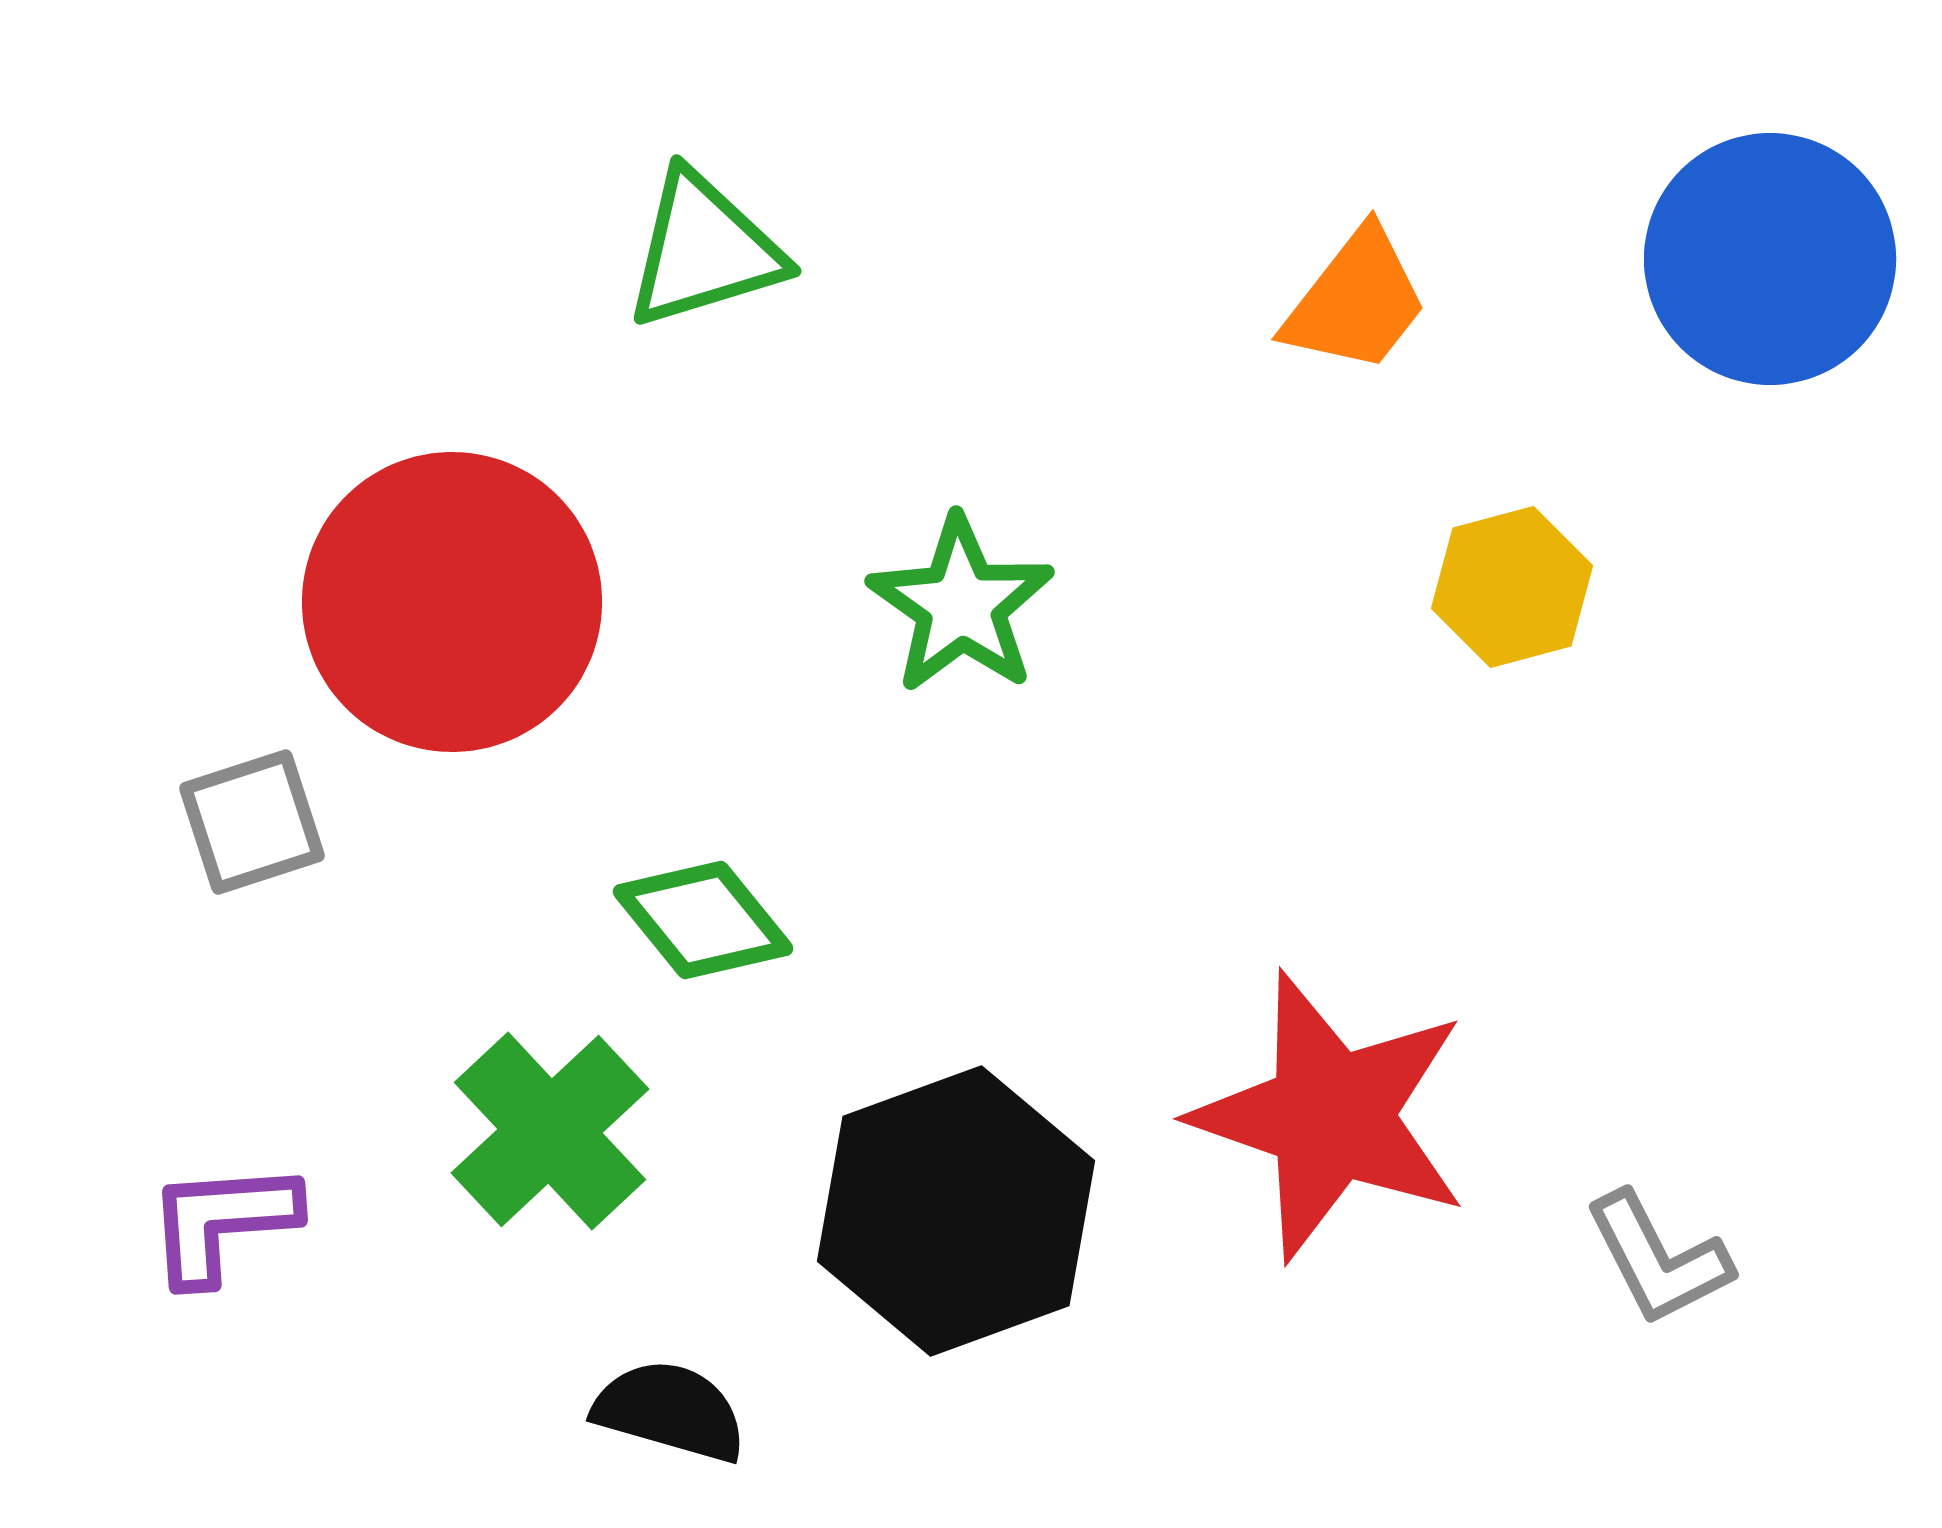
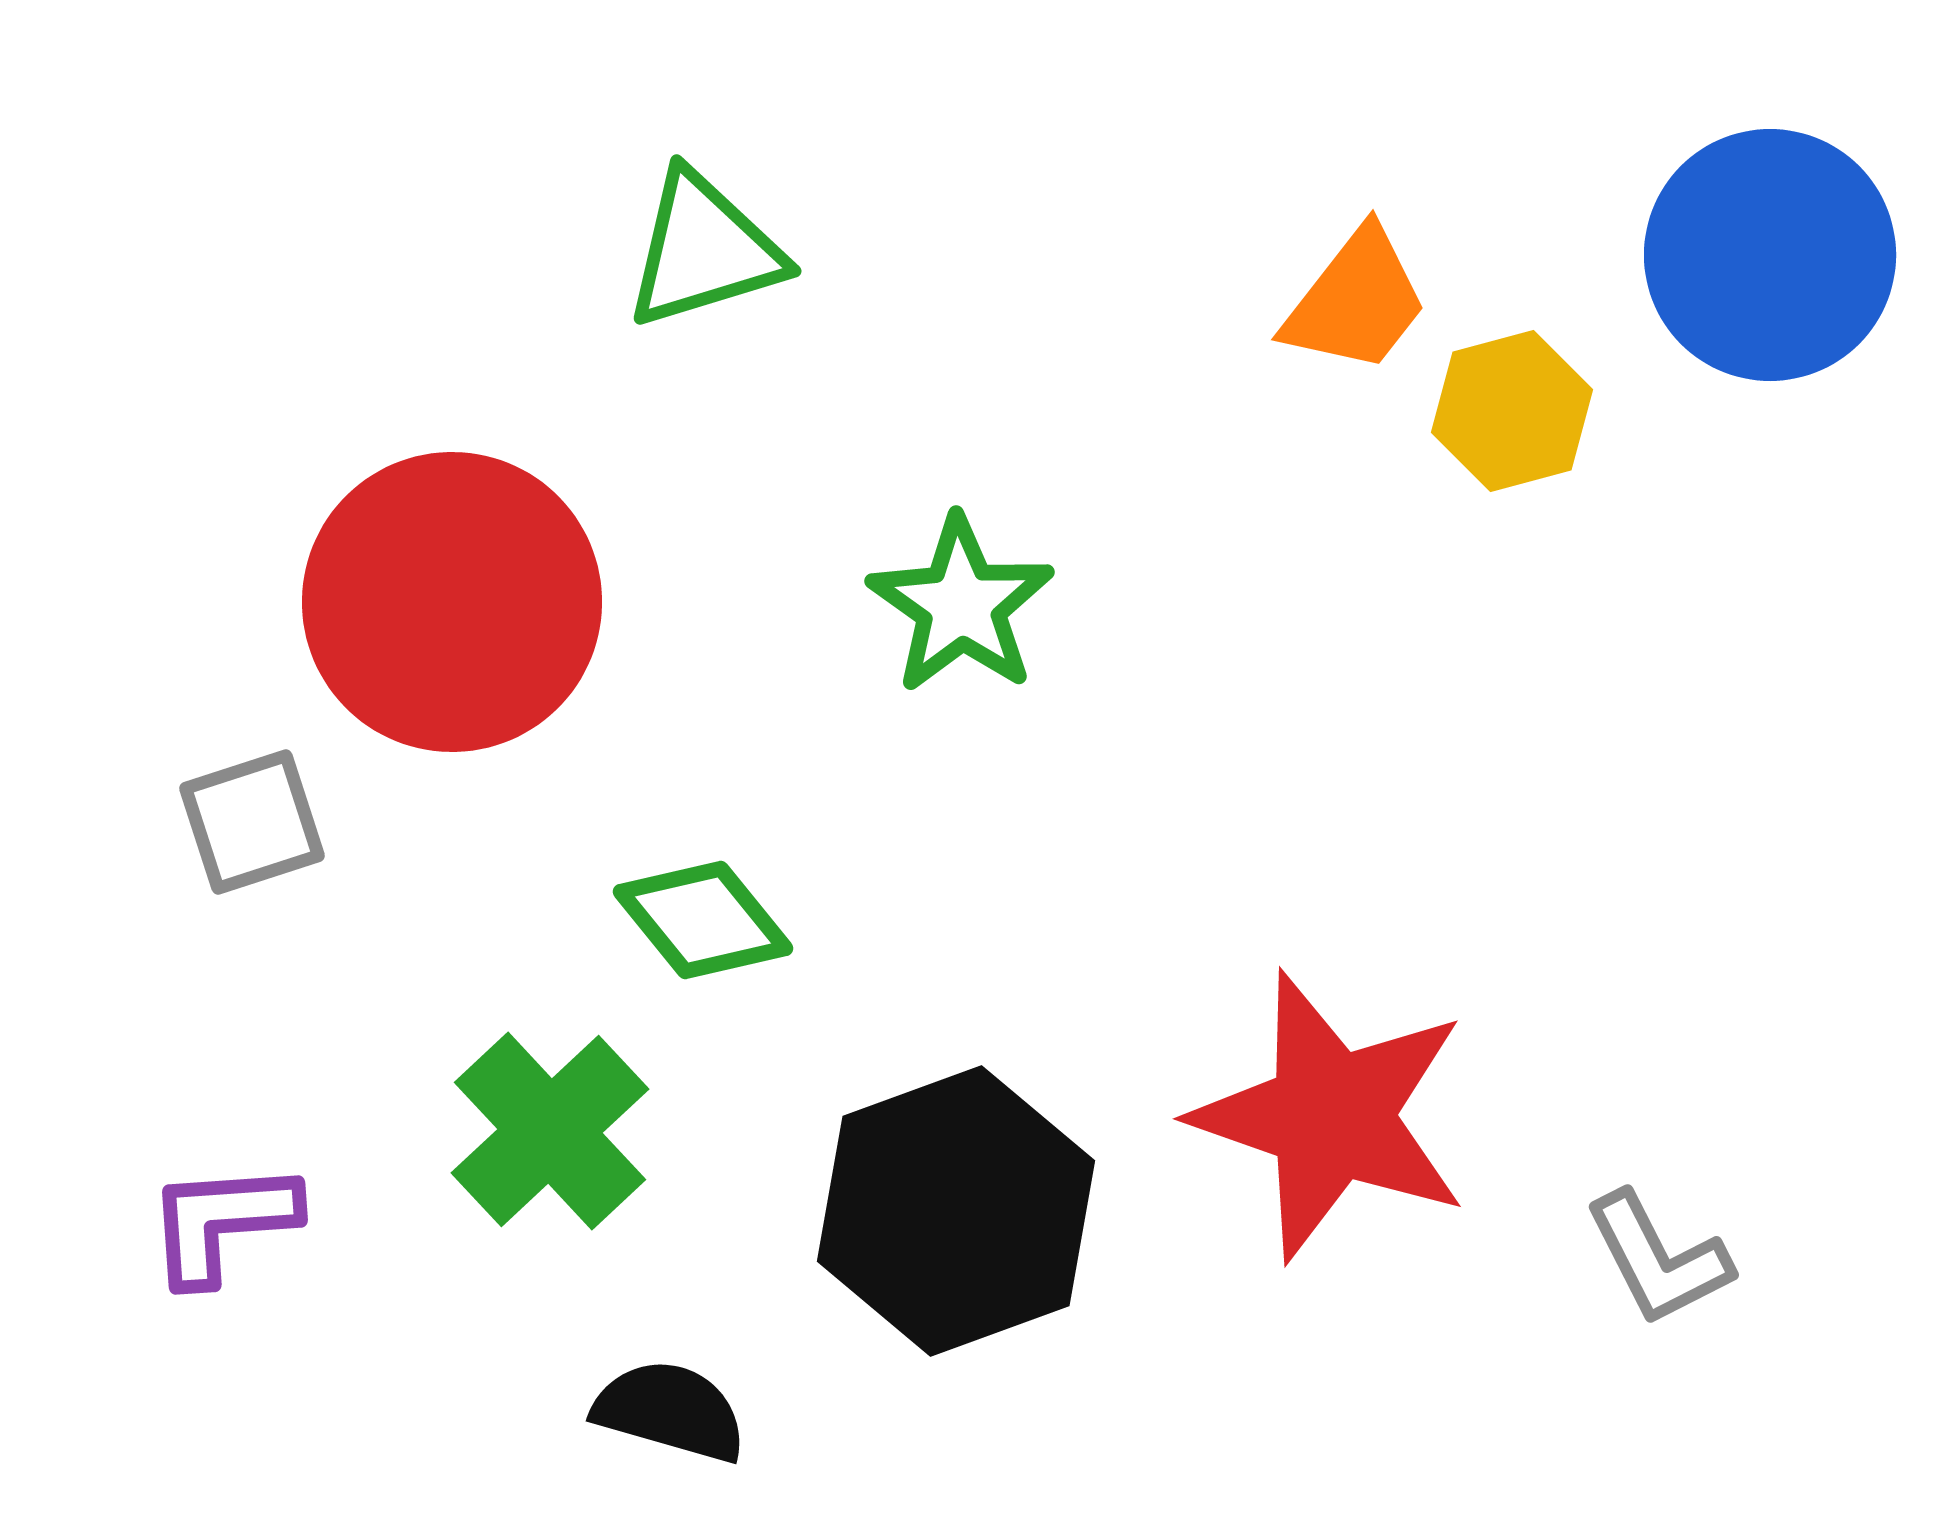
blue circle: moved 4 px up
yellow hexagon: moved 176 px up
